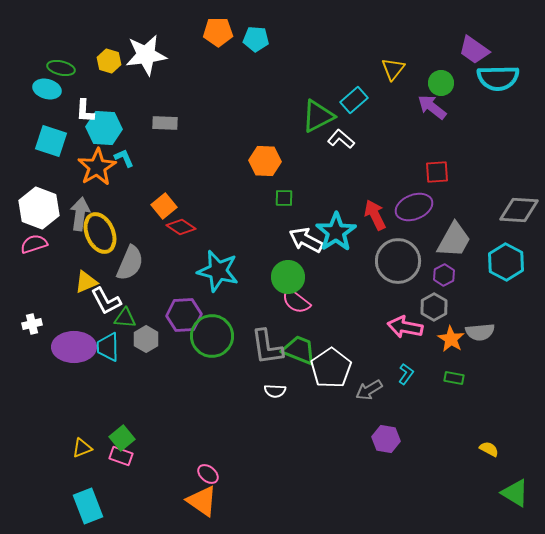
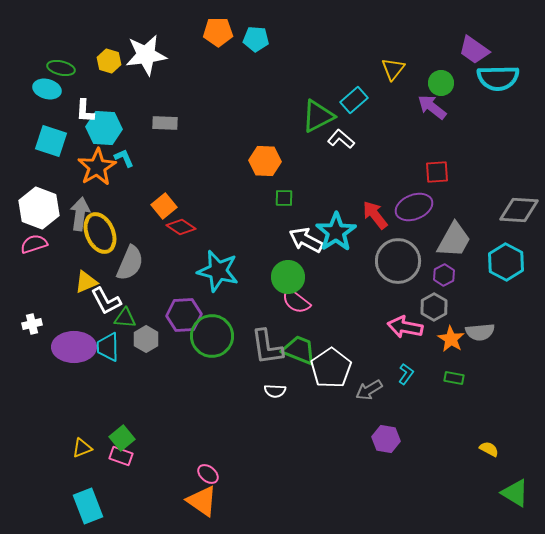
red arrow at (375, 215): rotated 12 degrees counterclockwise
